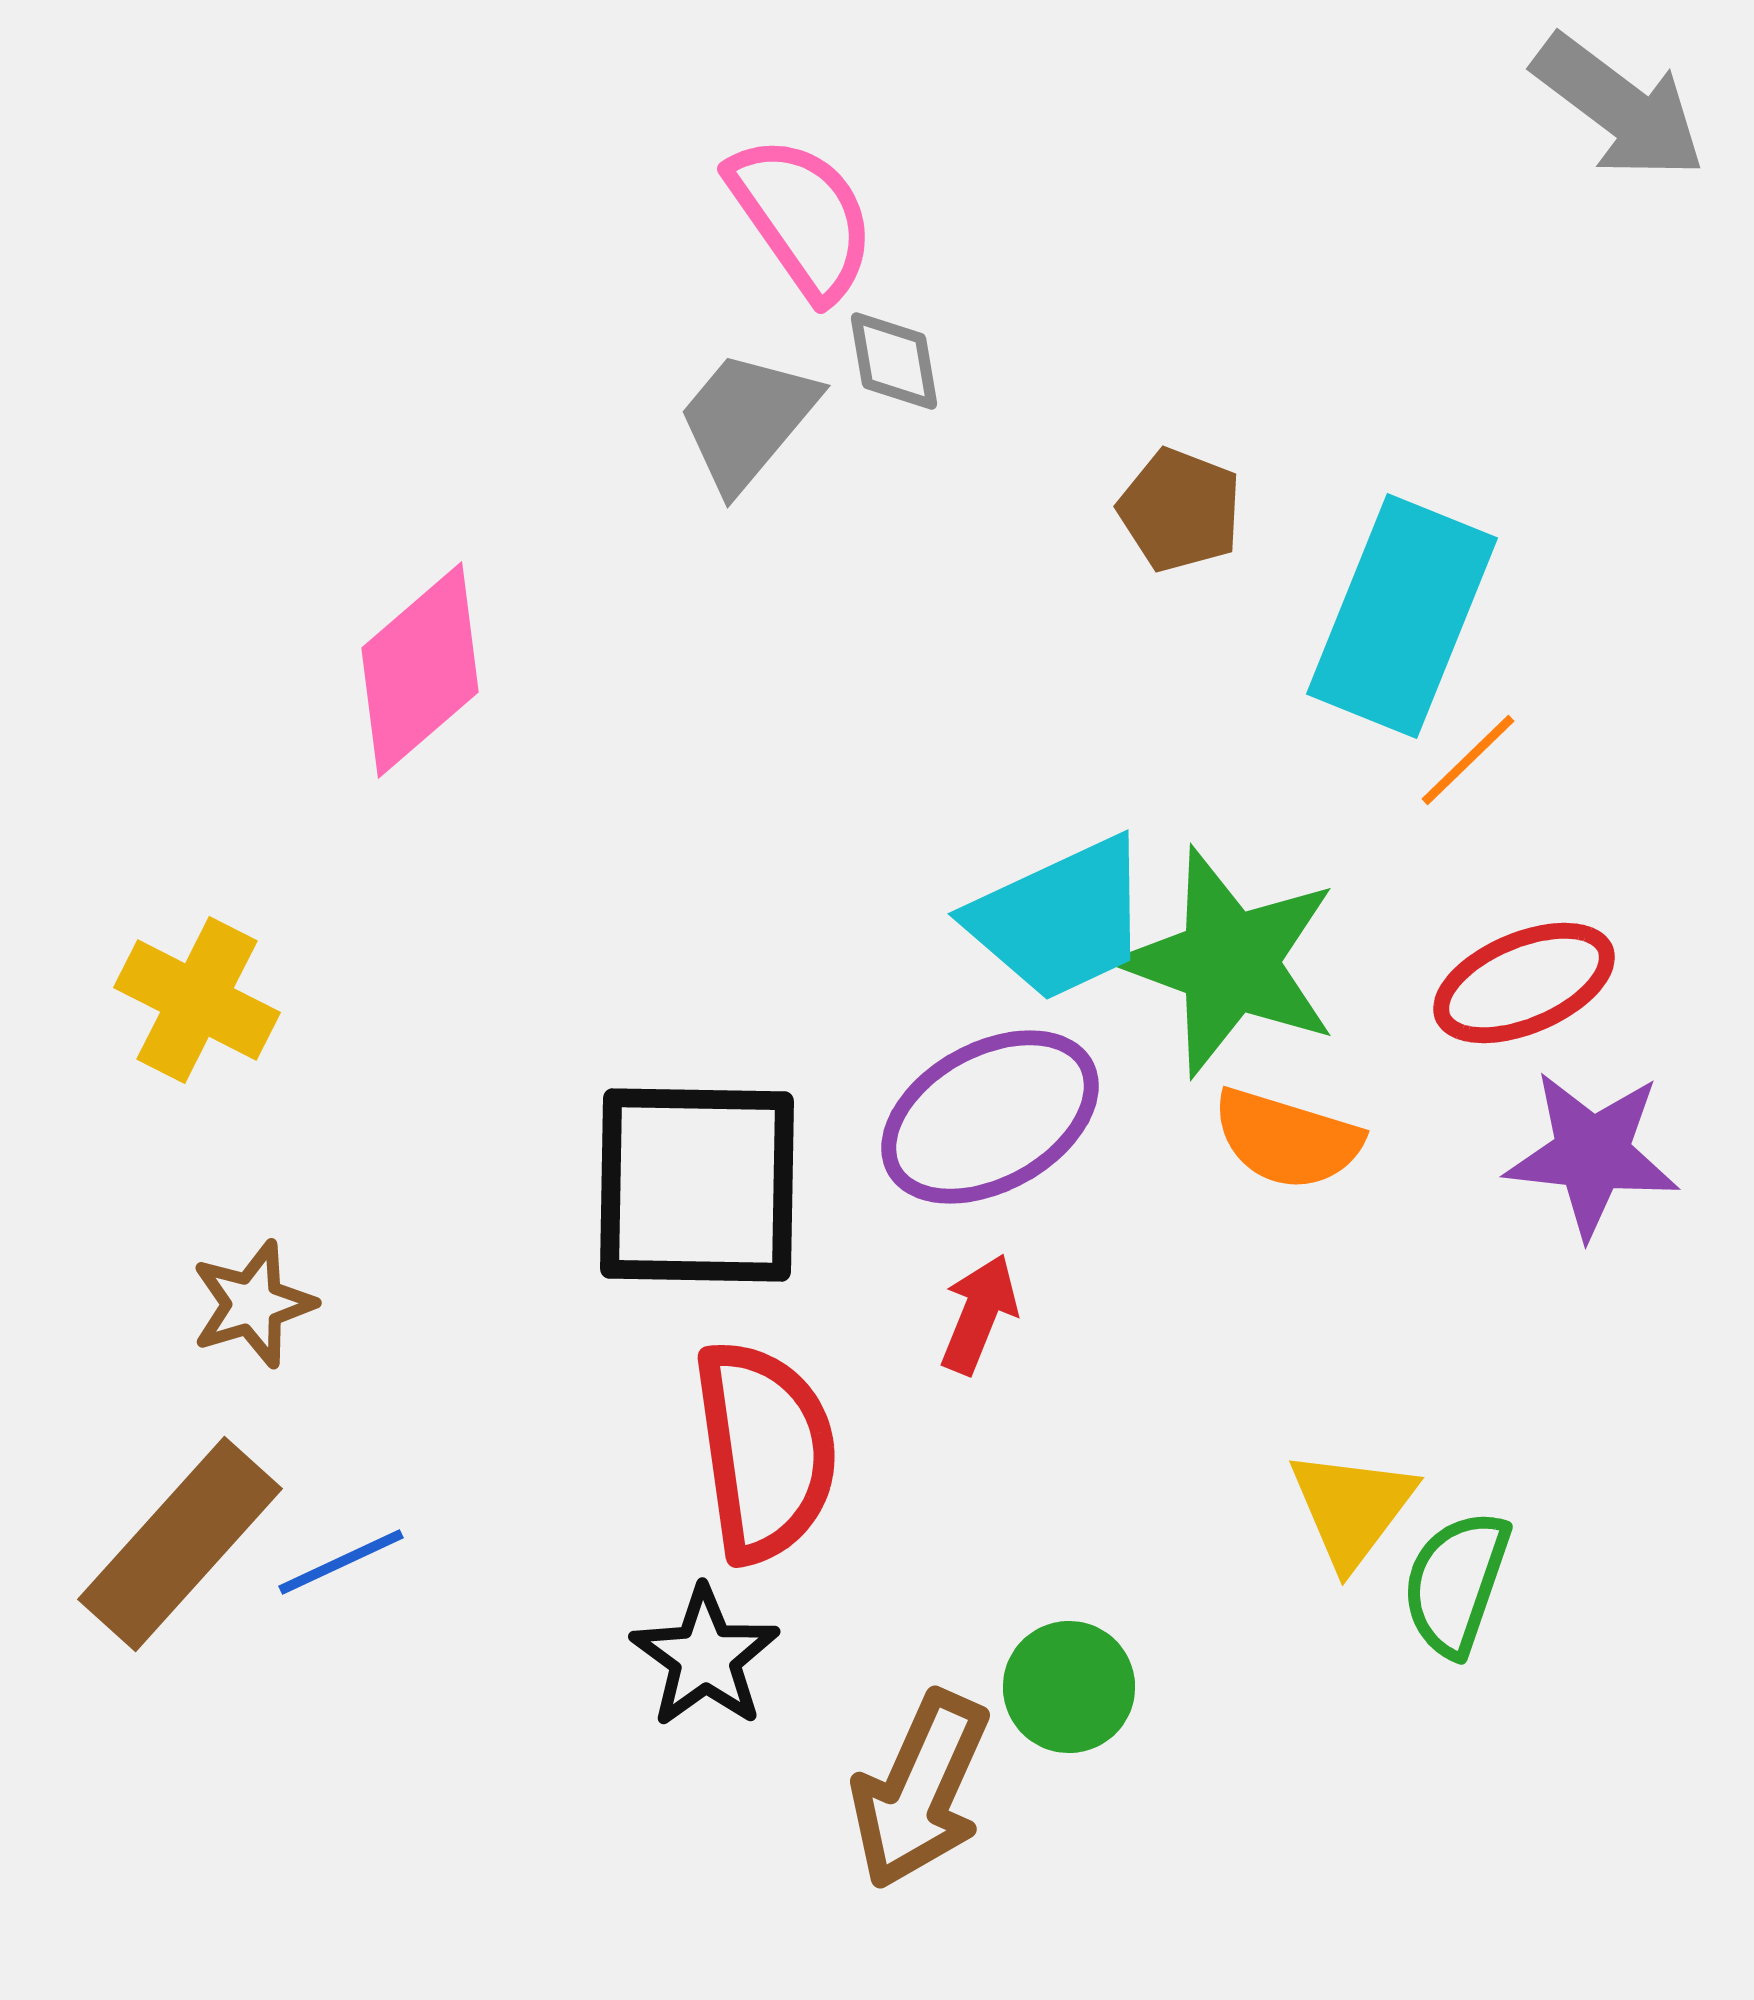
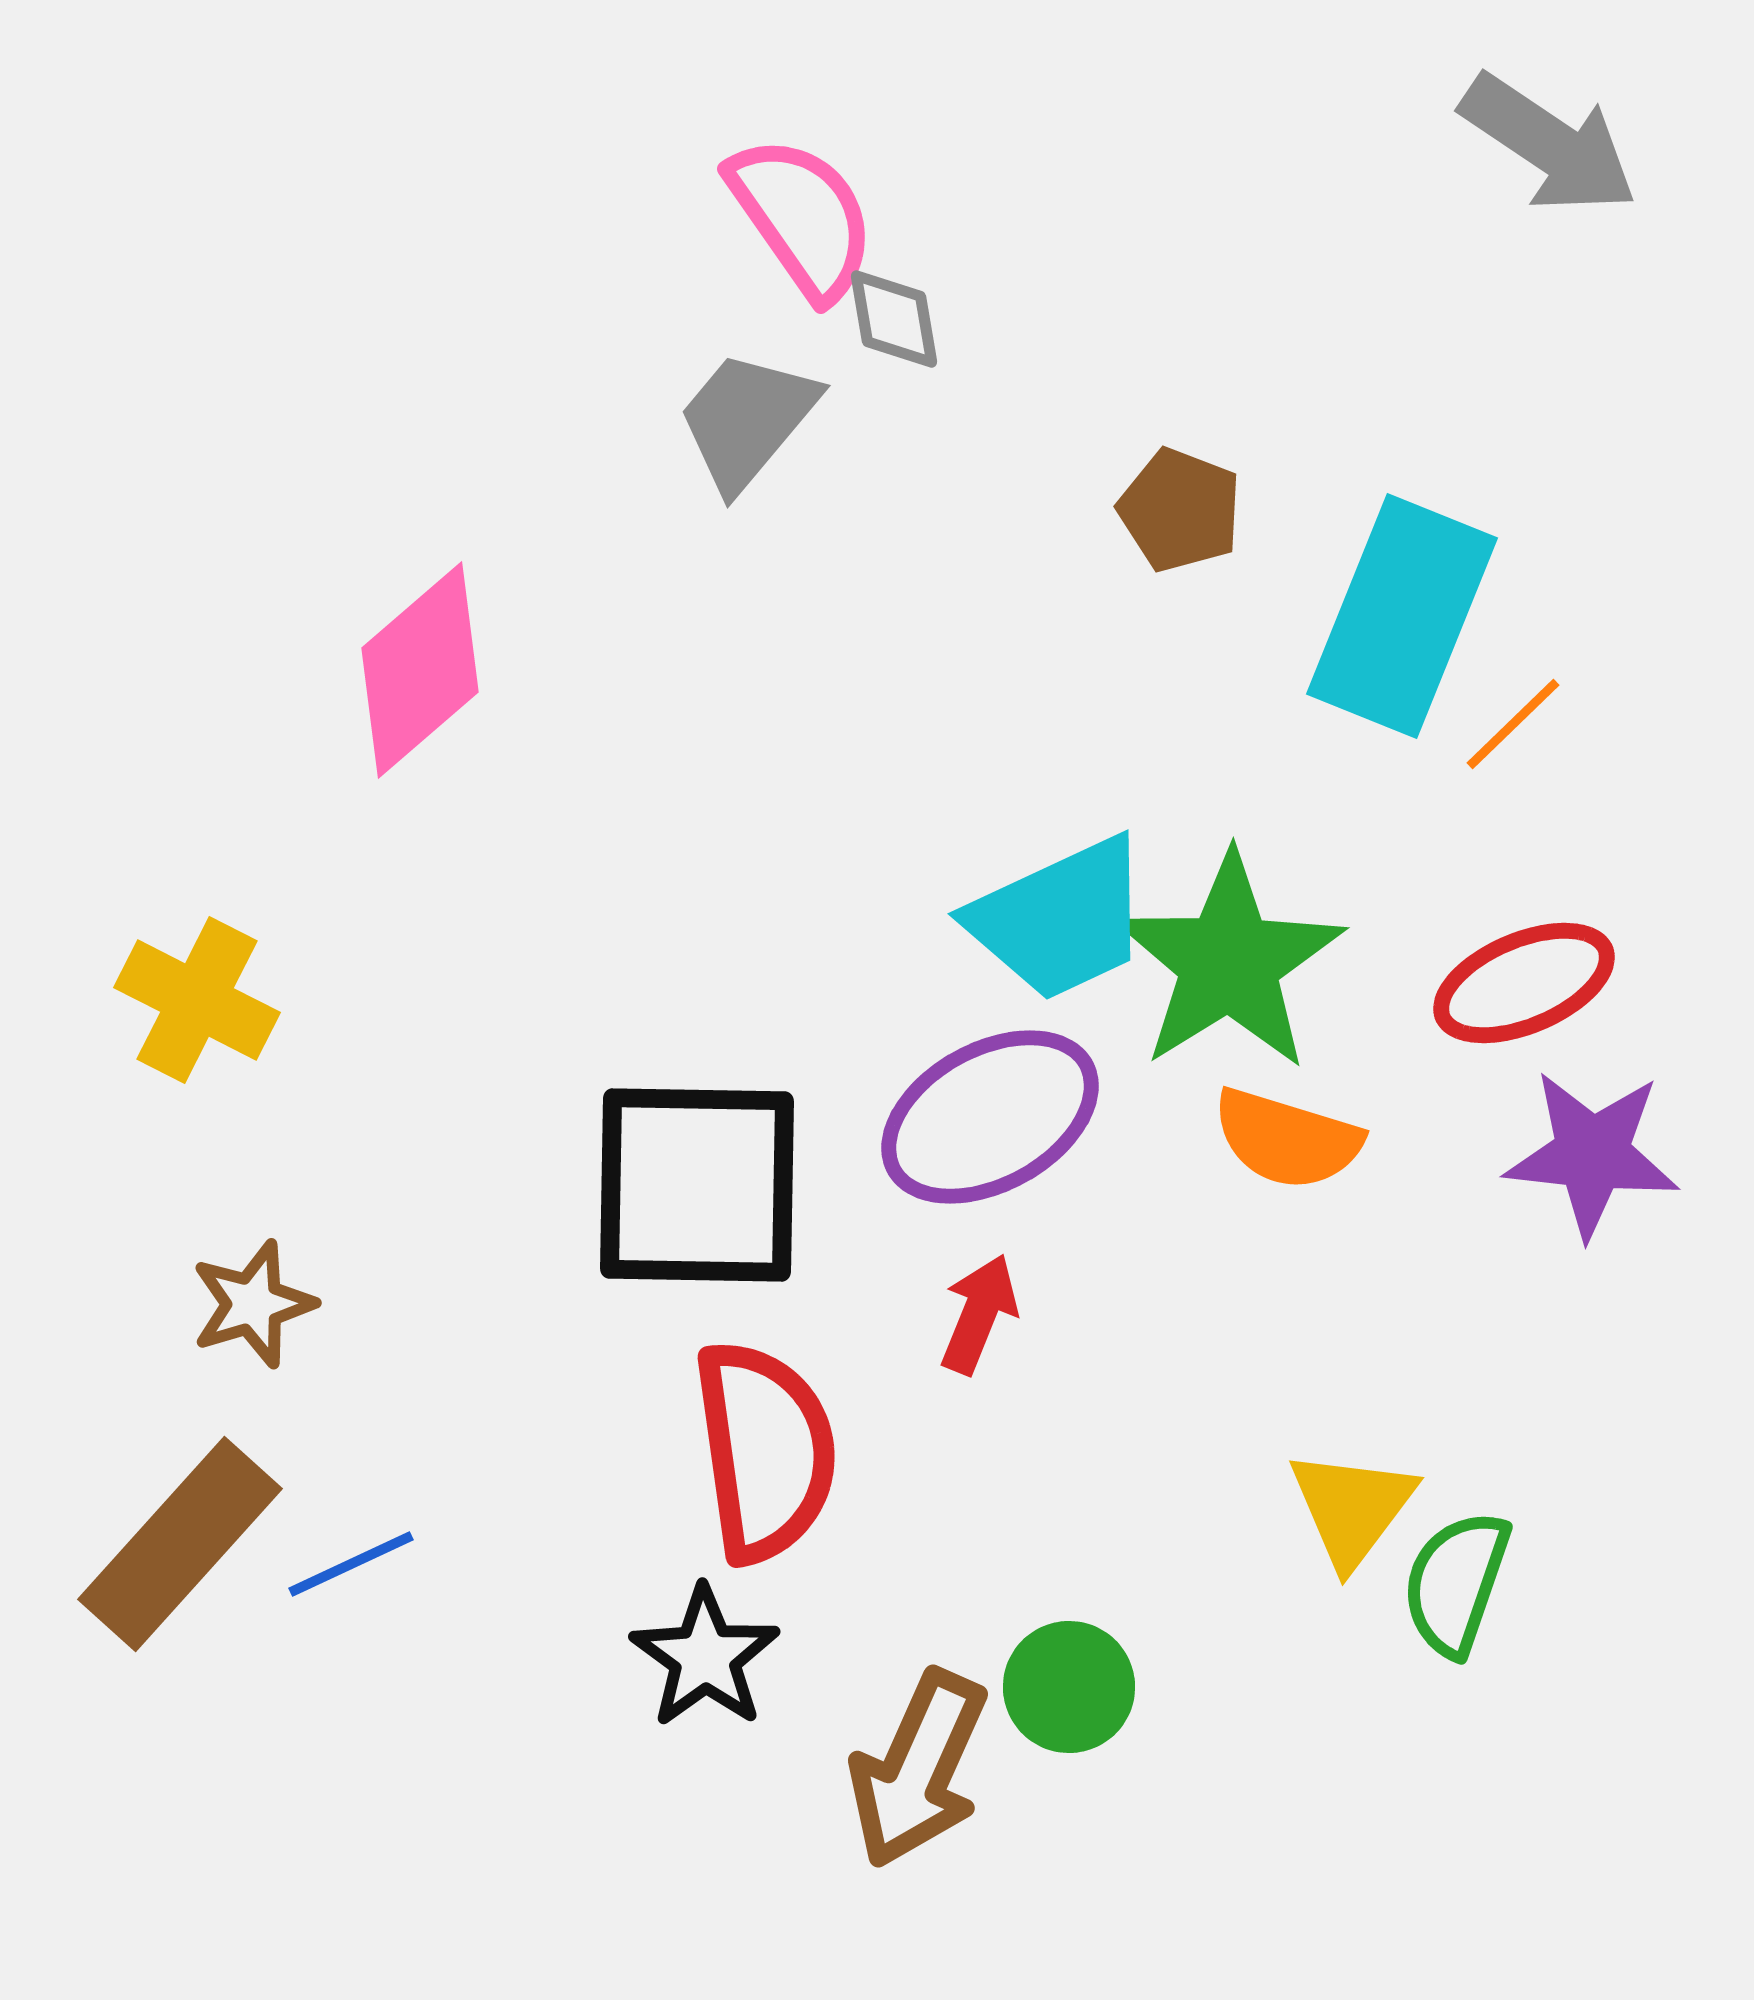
gray arrow: moved 70 px left, 37 px down; rotated 3 degrees counterclockwise
gray diamond: moved 42 px up
orange line: moved 45 px right, 36 px up
green star: rotated 20 degrees clockwise
blue line: moved 10 px right, 2 px down
brown arrow: moved 2 px left, 21 px up
